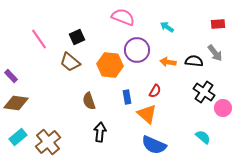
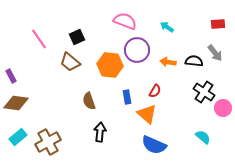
pink semicircle: moved 2 px right, 4 px down
purple rectangle: rotated 16 degrees clockwise
brown cross: rotated 10 degrees clockwise
